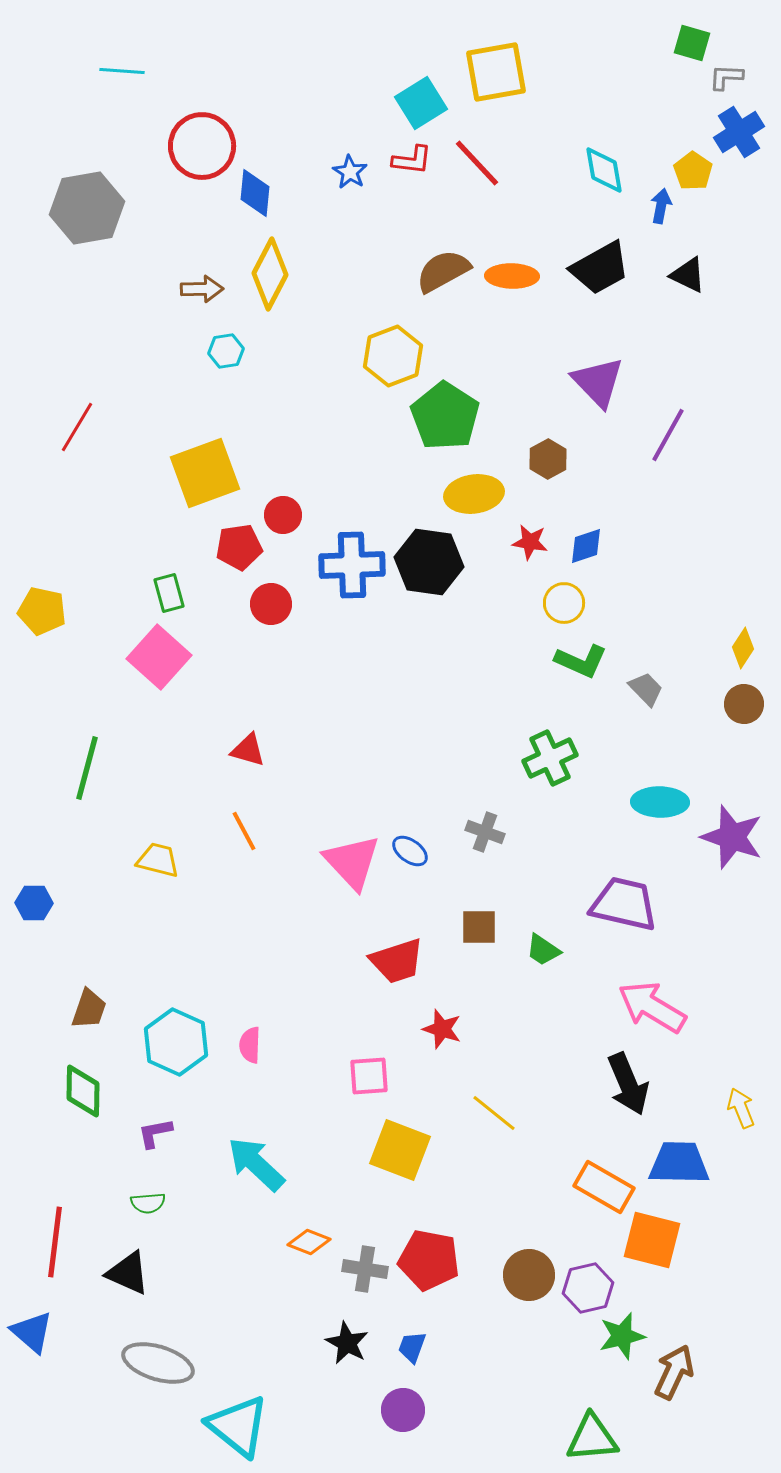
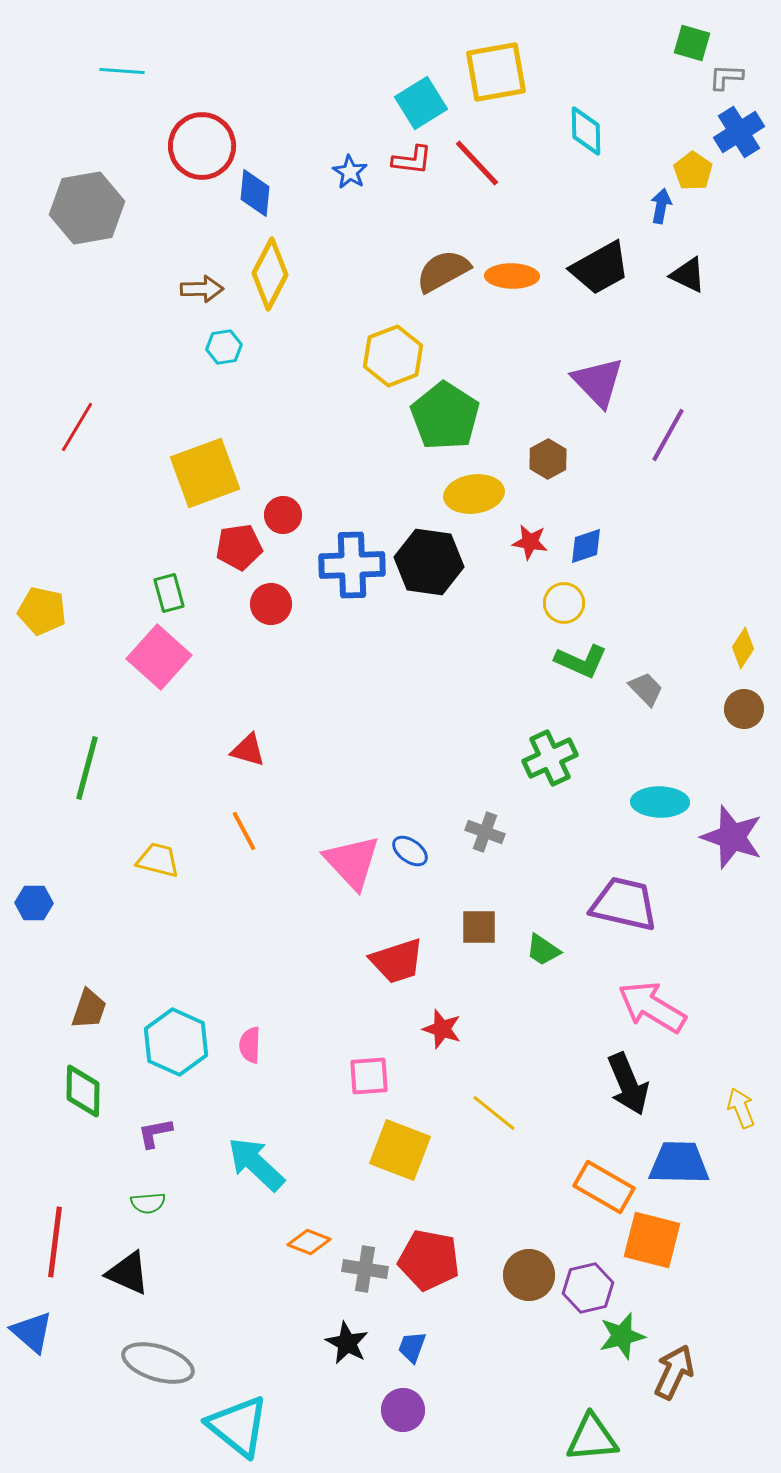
cyan diamond at (604, 170): moved 18 px left, 39 px up; rotated 9 degrees clockwise
cyan hexagon at (226, 351): moved 2 px left, 4 px up
brown circle at (744, 704): moved 5 px down
